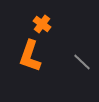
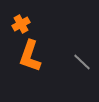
orange cross: moved 21 px left; rotated 24 degrees clockwise
